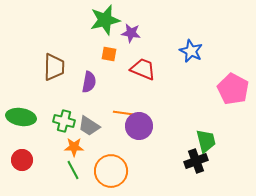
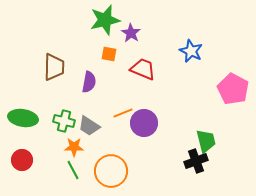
purple star: rotated 24 degrees clockwise
orange line: rotated 30 degrees counterclockwise
green ellipse: moved 2 px right, 1 px down
purple circle: moved 5 px right, 3 px up
